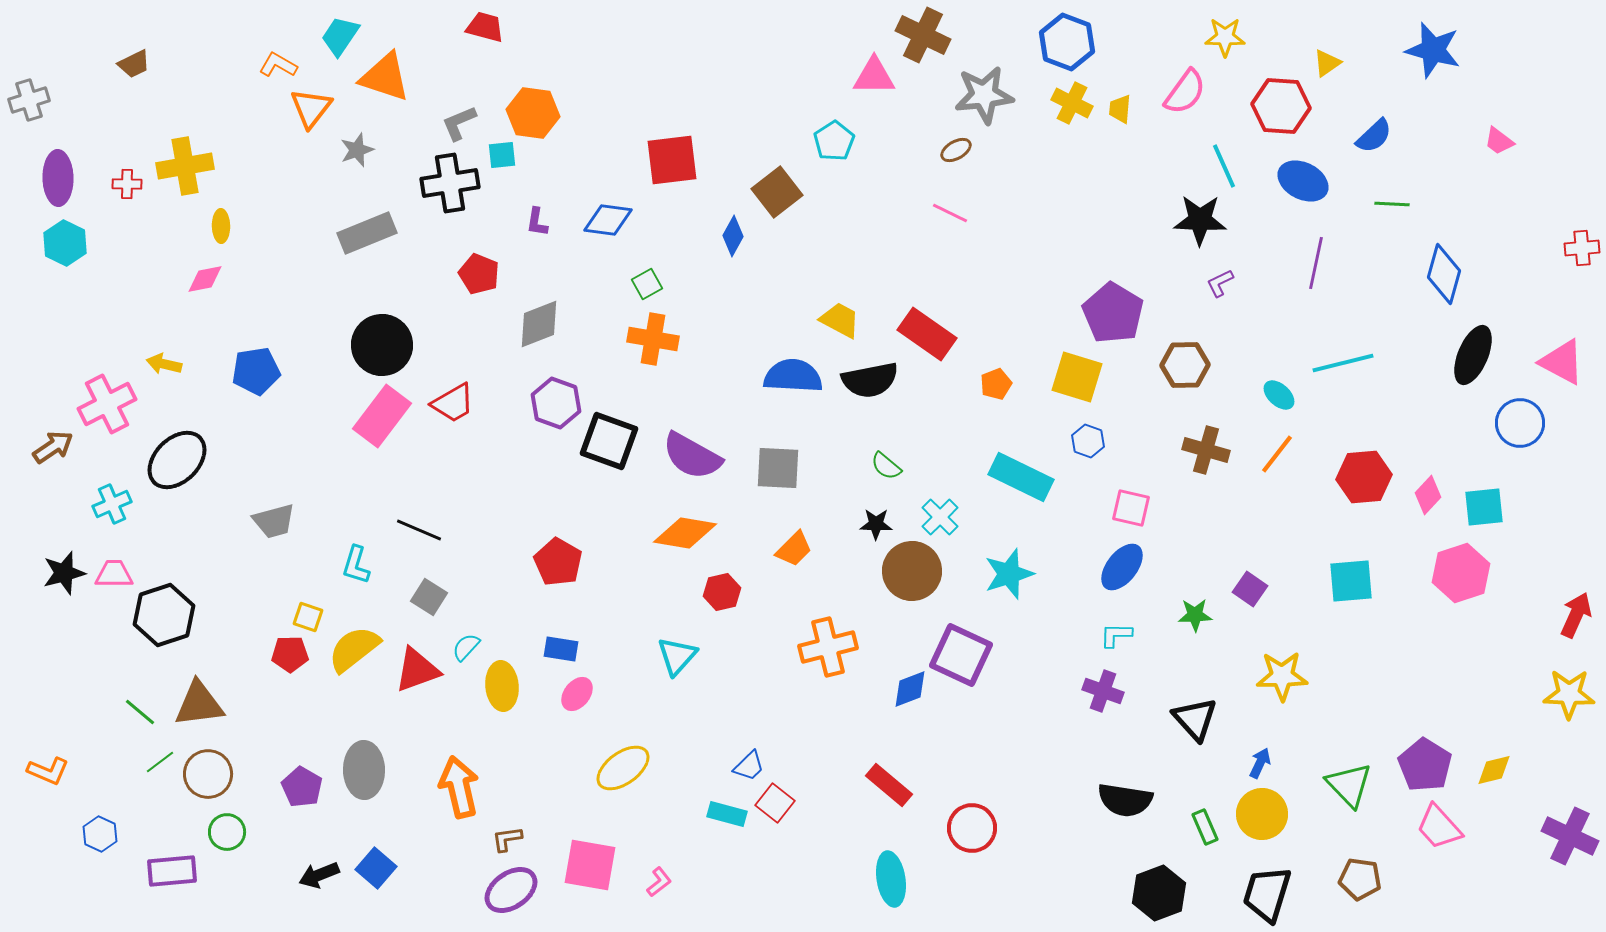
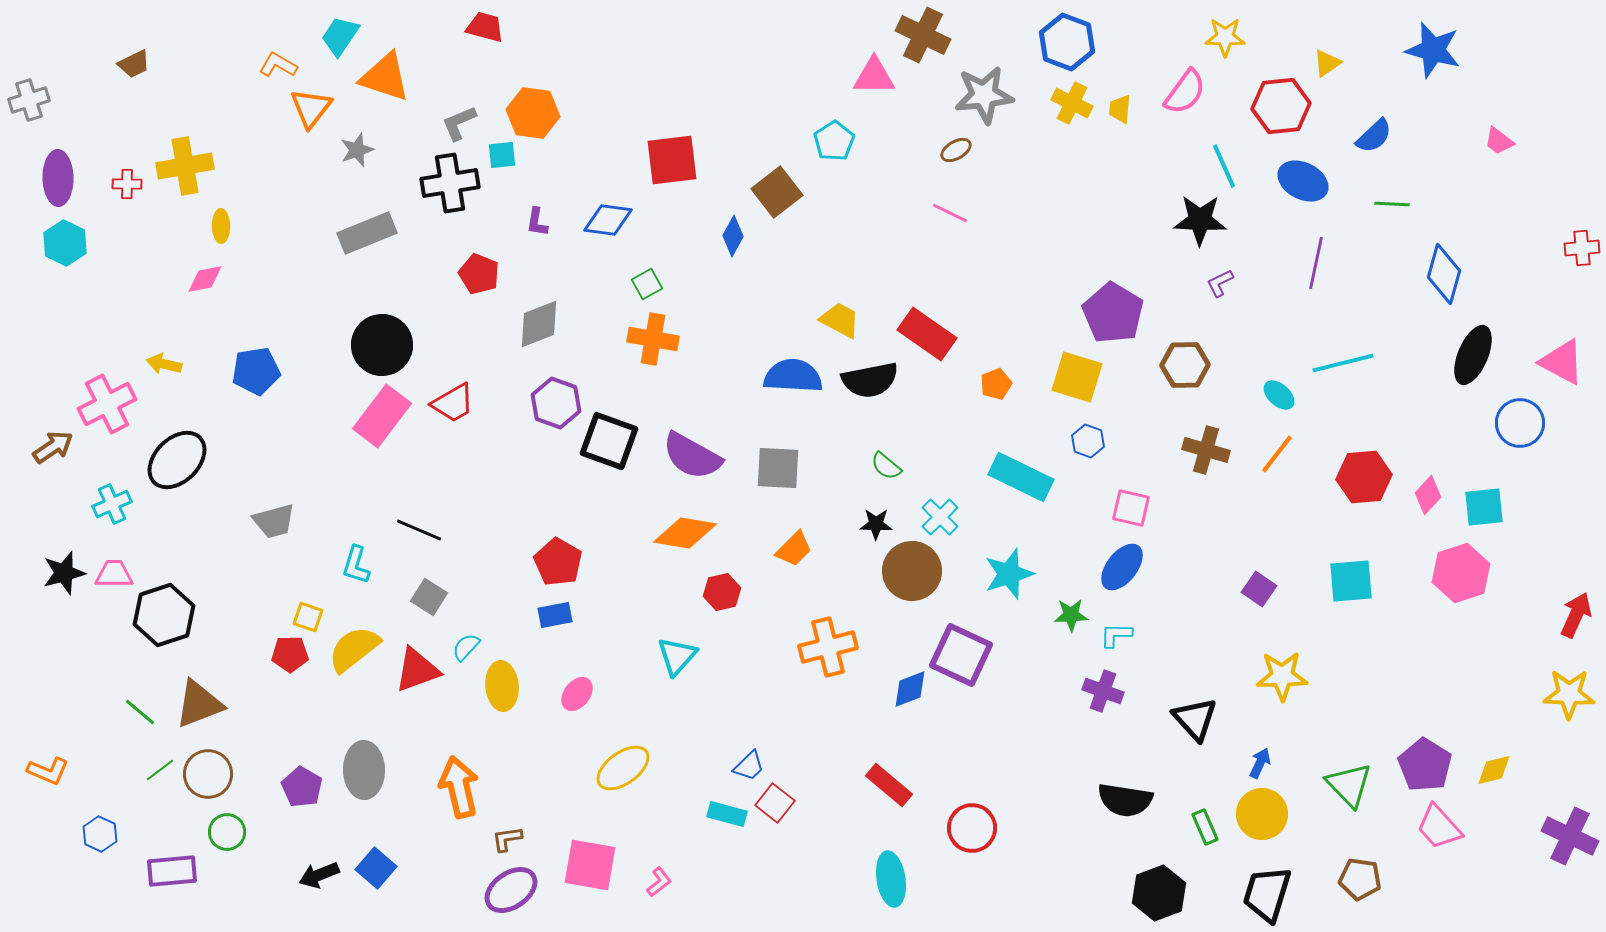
red hexagon at (1281, 106): rotated 10 degrees counterclockwise
purple square at (1250, 589): moved 9 px right
green star at (1195, 615): moved 124 px left
blue rectangle at (561, 649): moved 6 px left, 34 px up; rotated 20 degrees counterclockwise
brown triangle at (199, 704): rotated 14 degrees counterclockwise
green line at (160, 762): moved 8 px down
